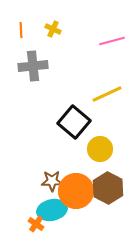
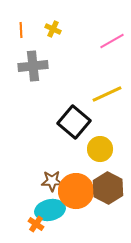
pink line: rotated 15 degrees counterclockwise
cyan ellipse: moved 2 px left
